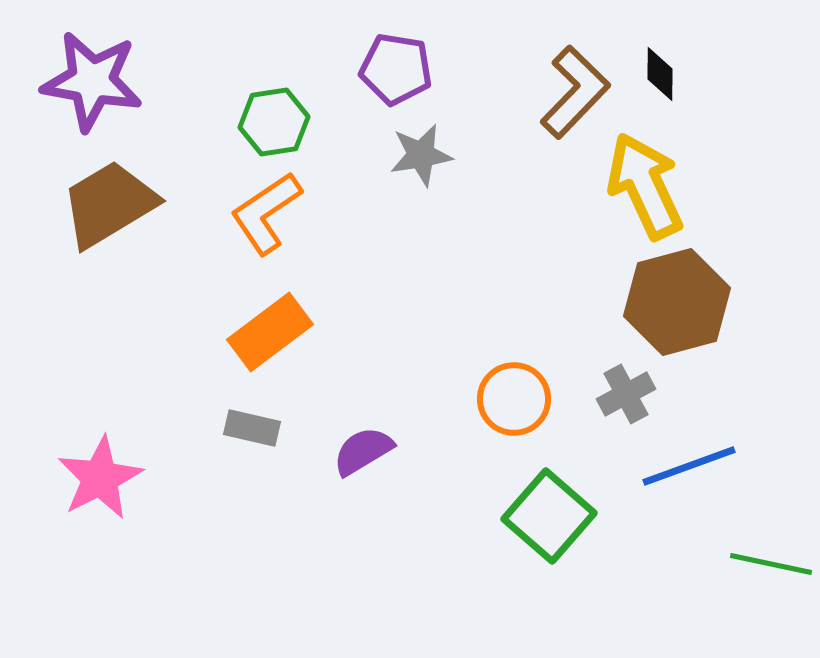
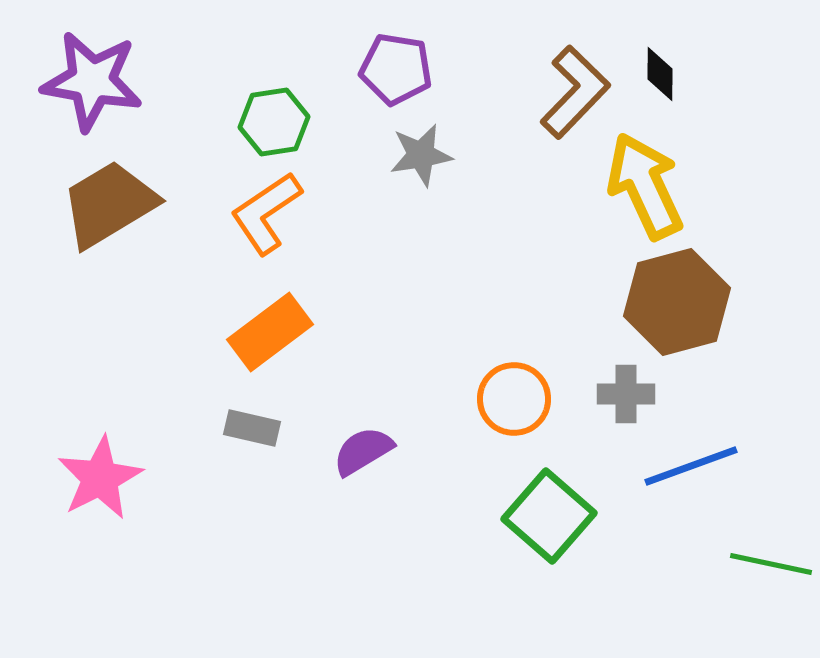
gray cross: rotated 28 degrees clockwise
blue line: moved 2 px right
